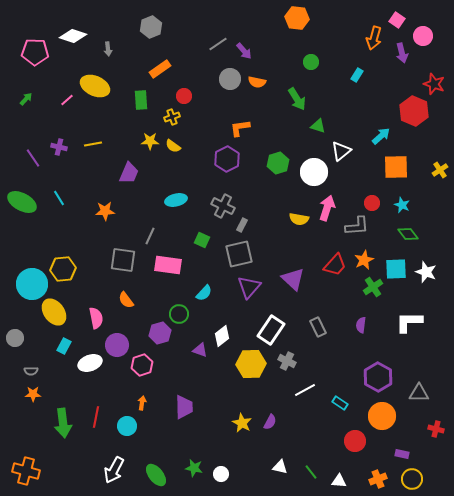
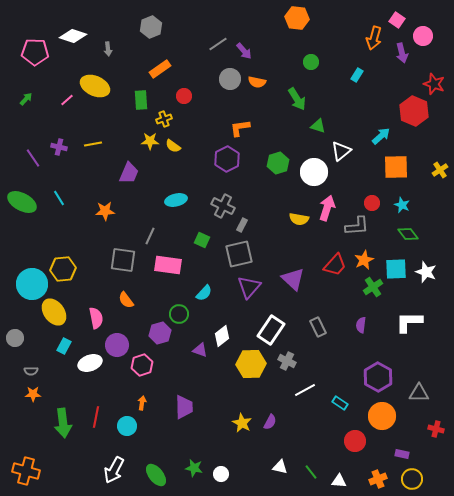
yellow cross at (172, 117): moved 8 px left, 2 px down
